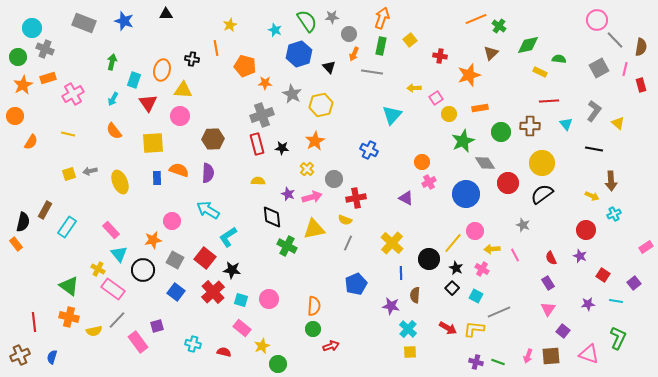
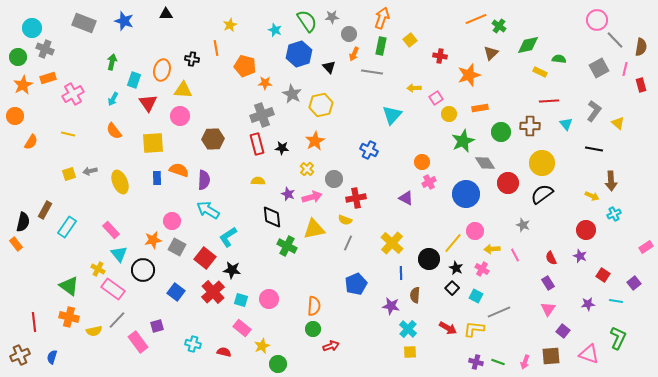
purple semicircle at (208, 173): moved 4 px left, 7 px down
gray square at (175, 260): moved 2 px right, 13 px up
pink arrow at (528, 356): moved 3 px left, 6 px down
